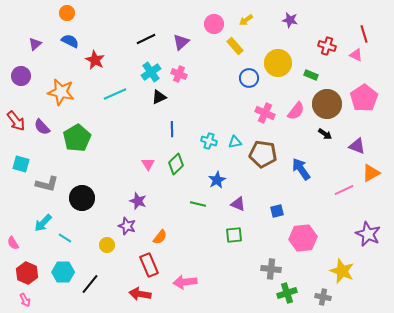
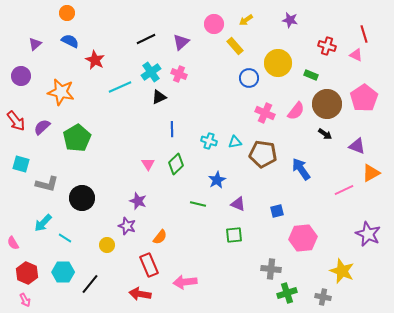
cyan line at (115, 94): moved 5 px right, 7 px up
purple semicircle at (42, 127): rotated 90 degrees clockwise
